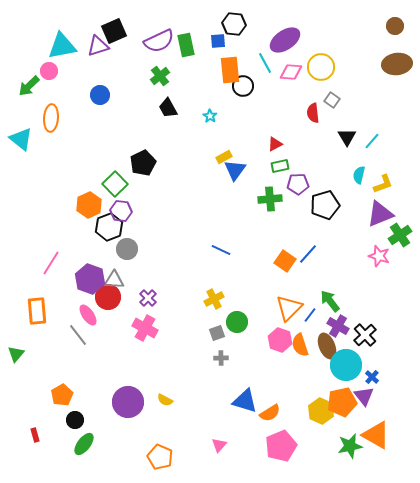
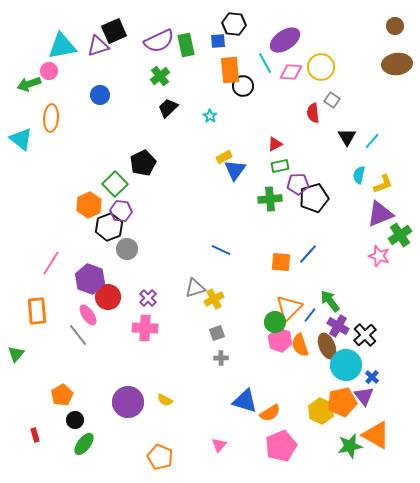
green arrow at (29, 86): moved 2 px up; rotated 25 degrees clockwise
black trapezoid at (168, 108): rotated 75 degrees clockwise
black pentagon at (325, 205): moved 11 px left, 7 px up
orange square at (285, 261): moved 4 px left, 1 px down; rotated 30 degrees counterclockwise
gray triangle at (114, 280): moved 81 px right, 8 px down; rotated 20 degrees counterclockwise
green circle at (237, 322): moved 38 px right
pink cross at (145, 328): rotated 25 degrees counterclockwise
